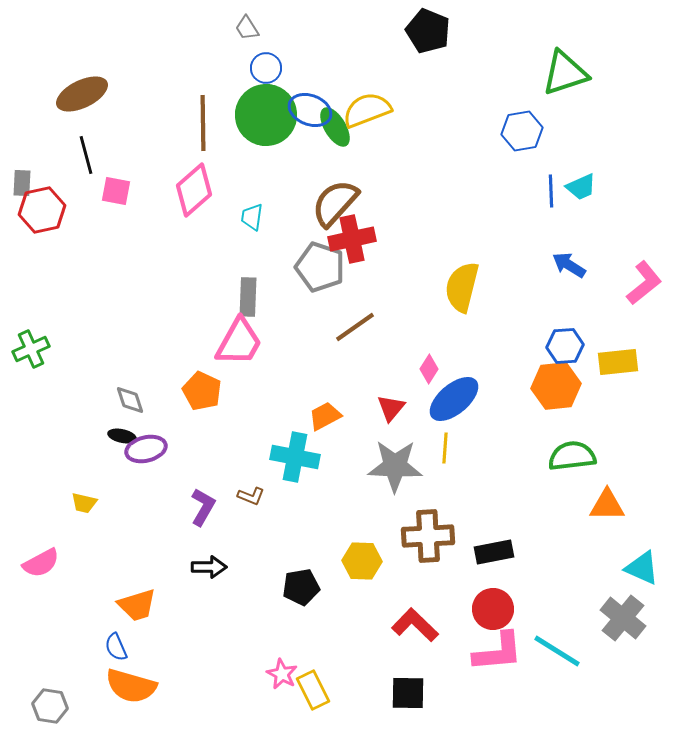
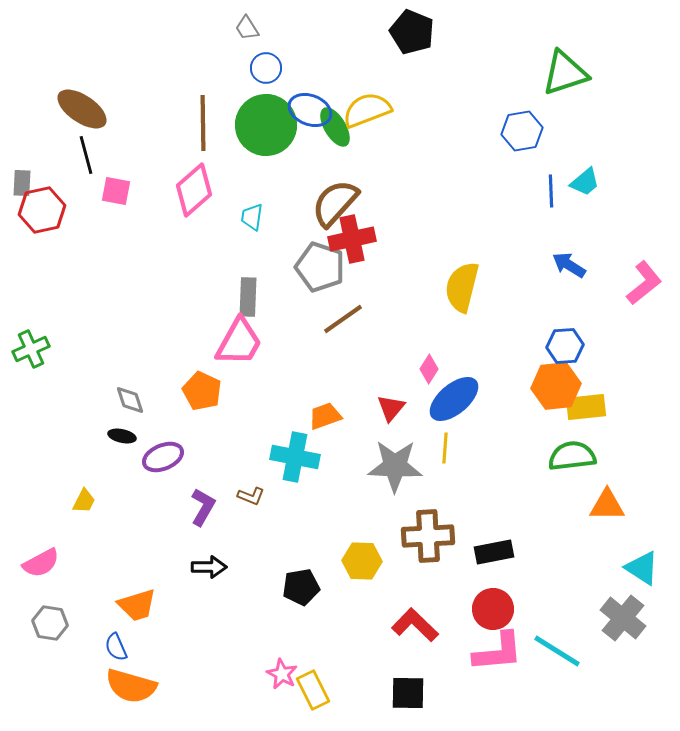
black pentagon at (428, 31): moved 16 px left, 1 px down
brown ellipse at (82, 94): moved 15 px down; rotated 60 degrees clockwise
green circle at (266, 115): moved 10 px down
cyan trapezoid at (581, 187): moved 4 px right, 5 px up; rotated 16 degrees counterclockwise
brown line at (355, 327): moved 12 px left, 8 px up
yellow rectangle at (618, 362): moved 32 px left, 45 px down
orange trapezoid at (325, 416): rotated 8 degrees clockwise
purple ellipse at (146, 449): moved 17 px right, 8 px down; rotated 9 degrees counterclockwise
yellow trapezoid at (84, 503): moved 2 px up; rotated 76 degrees counterclockwise
cyan triangle at (642, 568): rotated 9 degrees clockwise
gray hexagon at (50, 706): moved 83 px up
